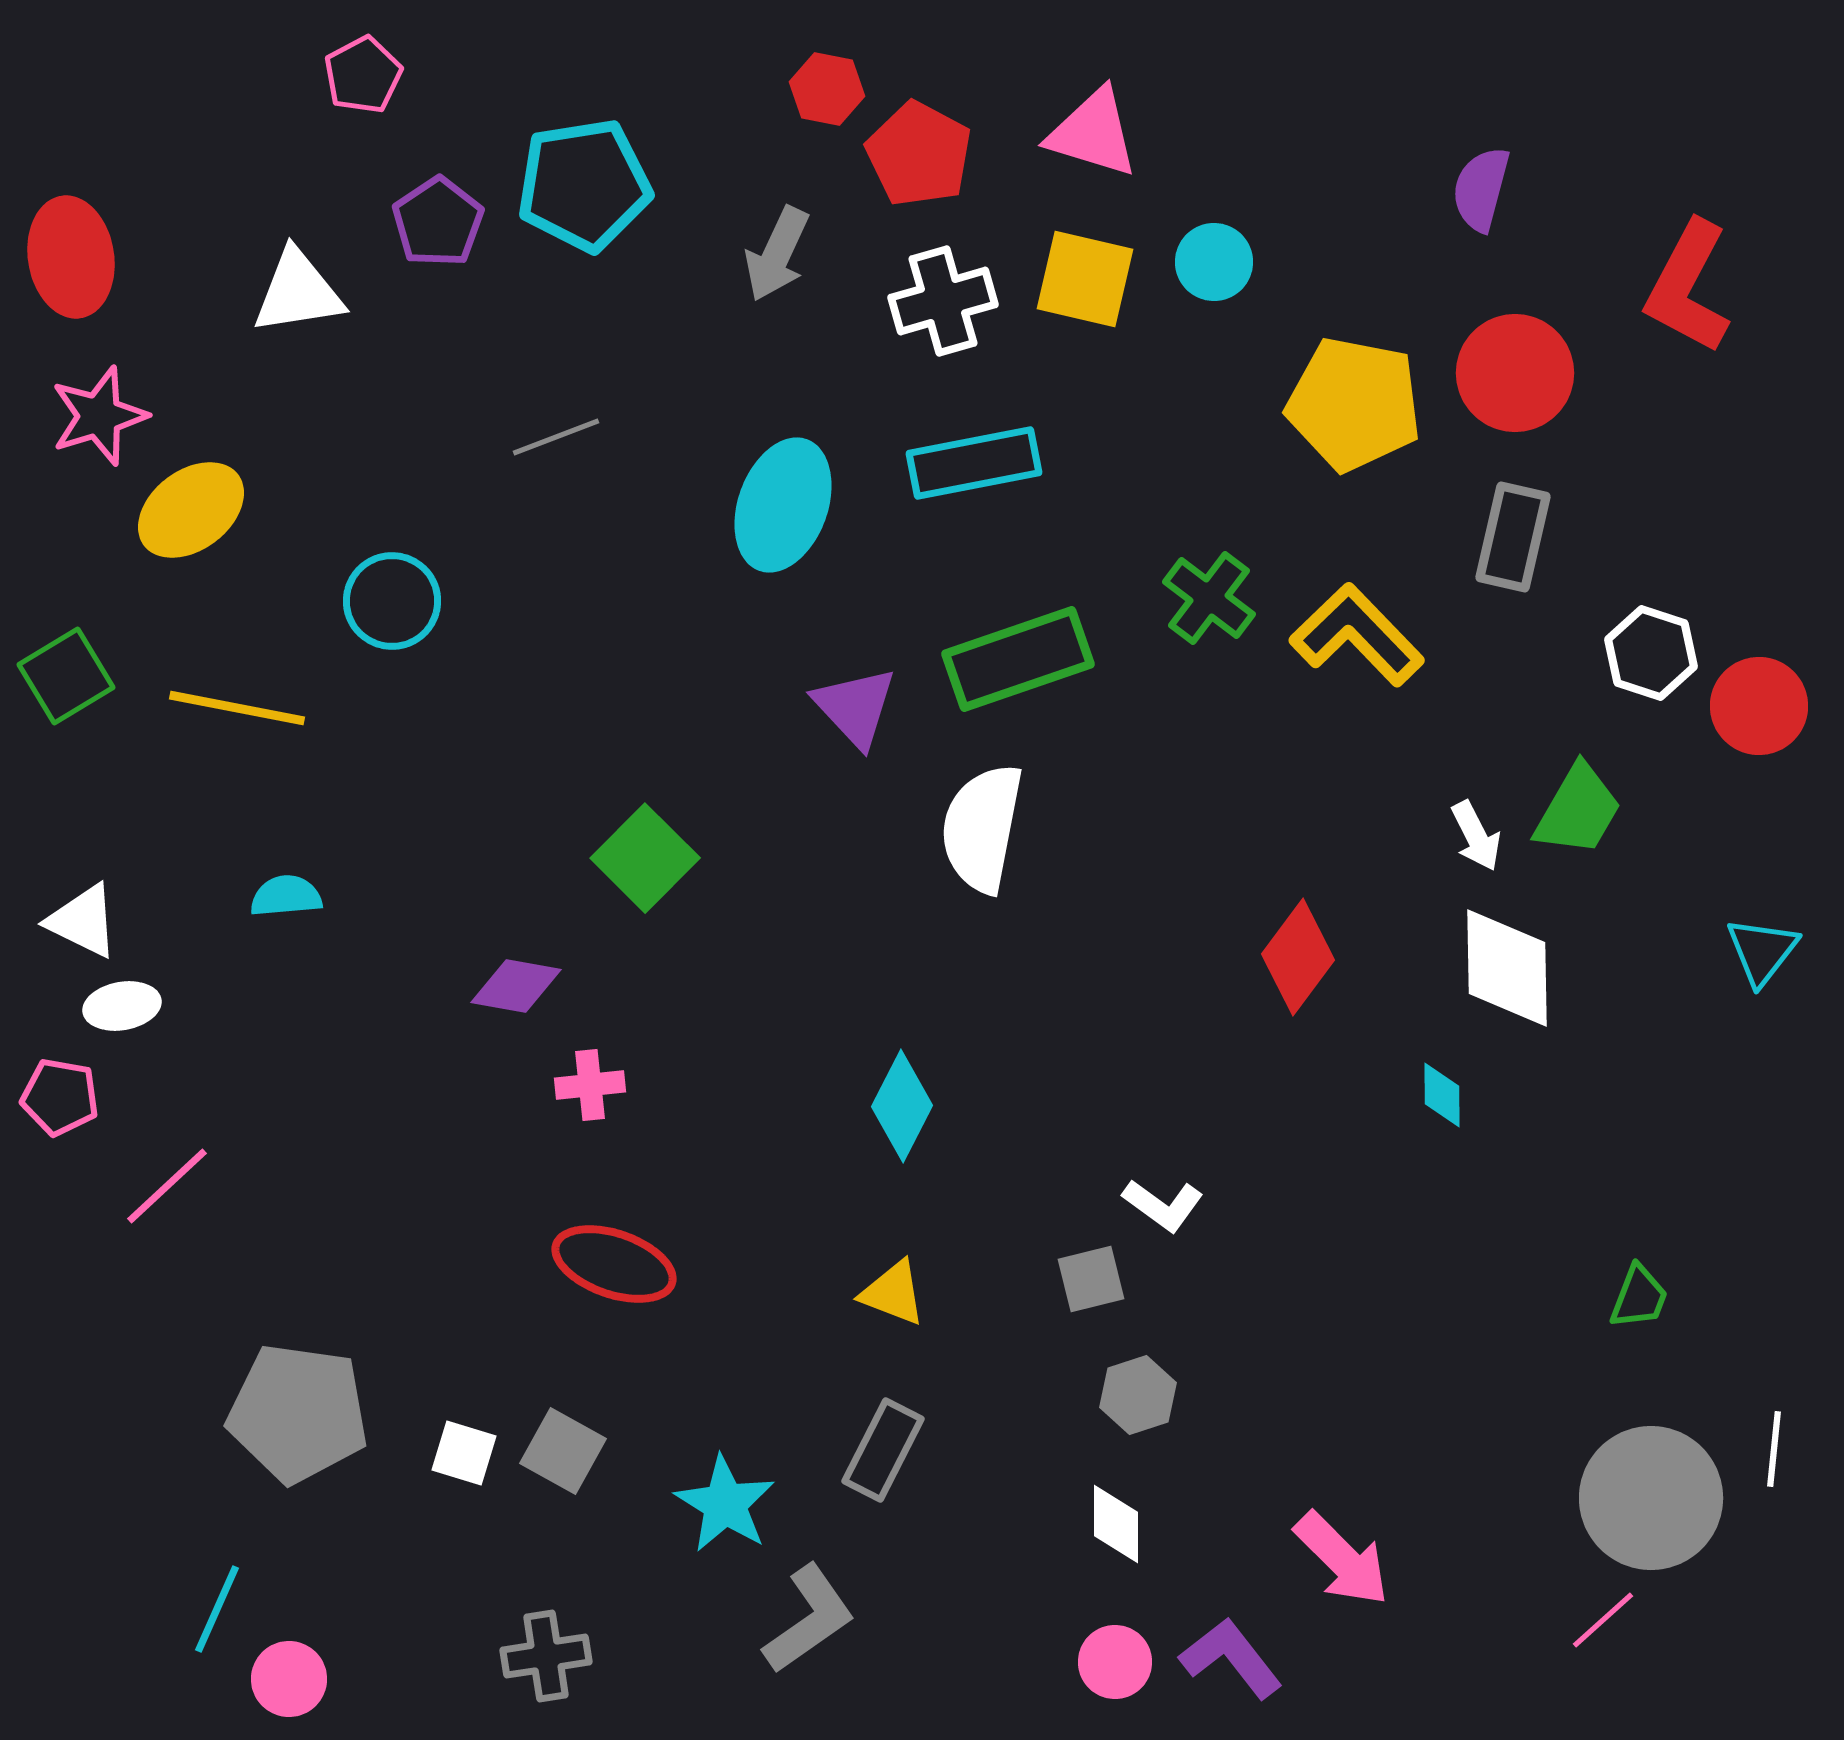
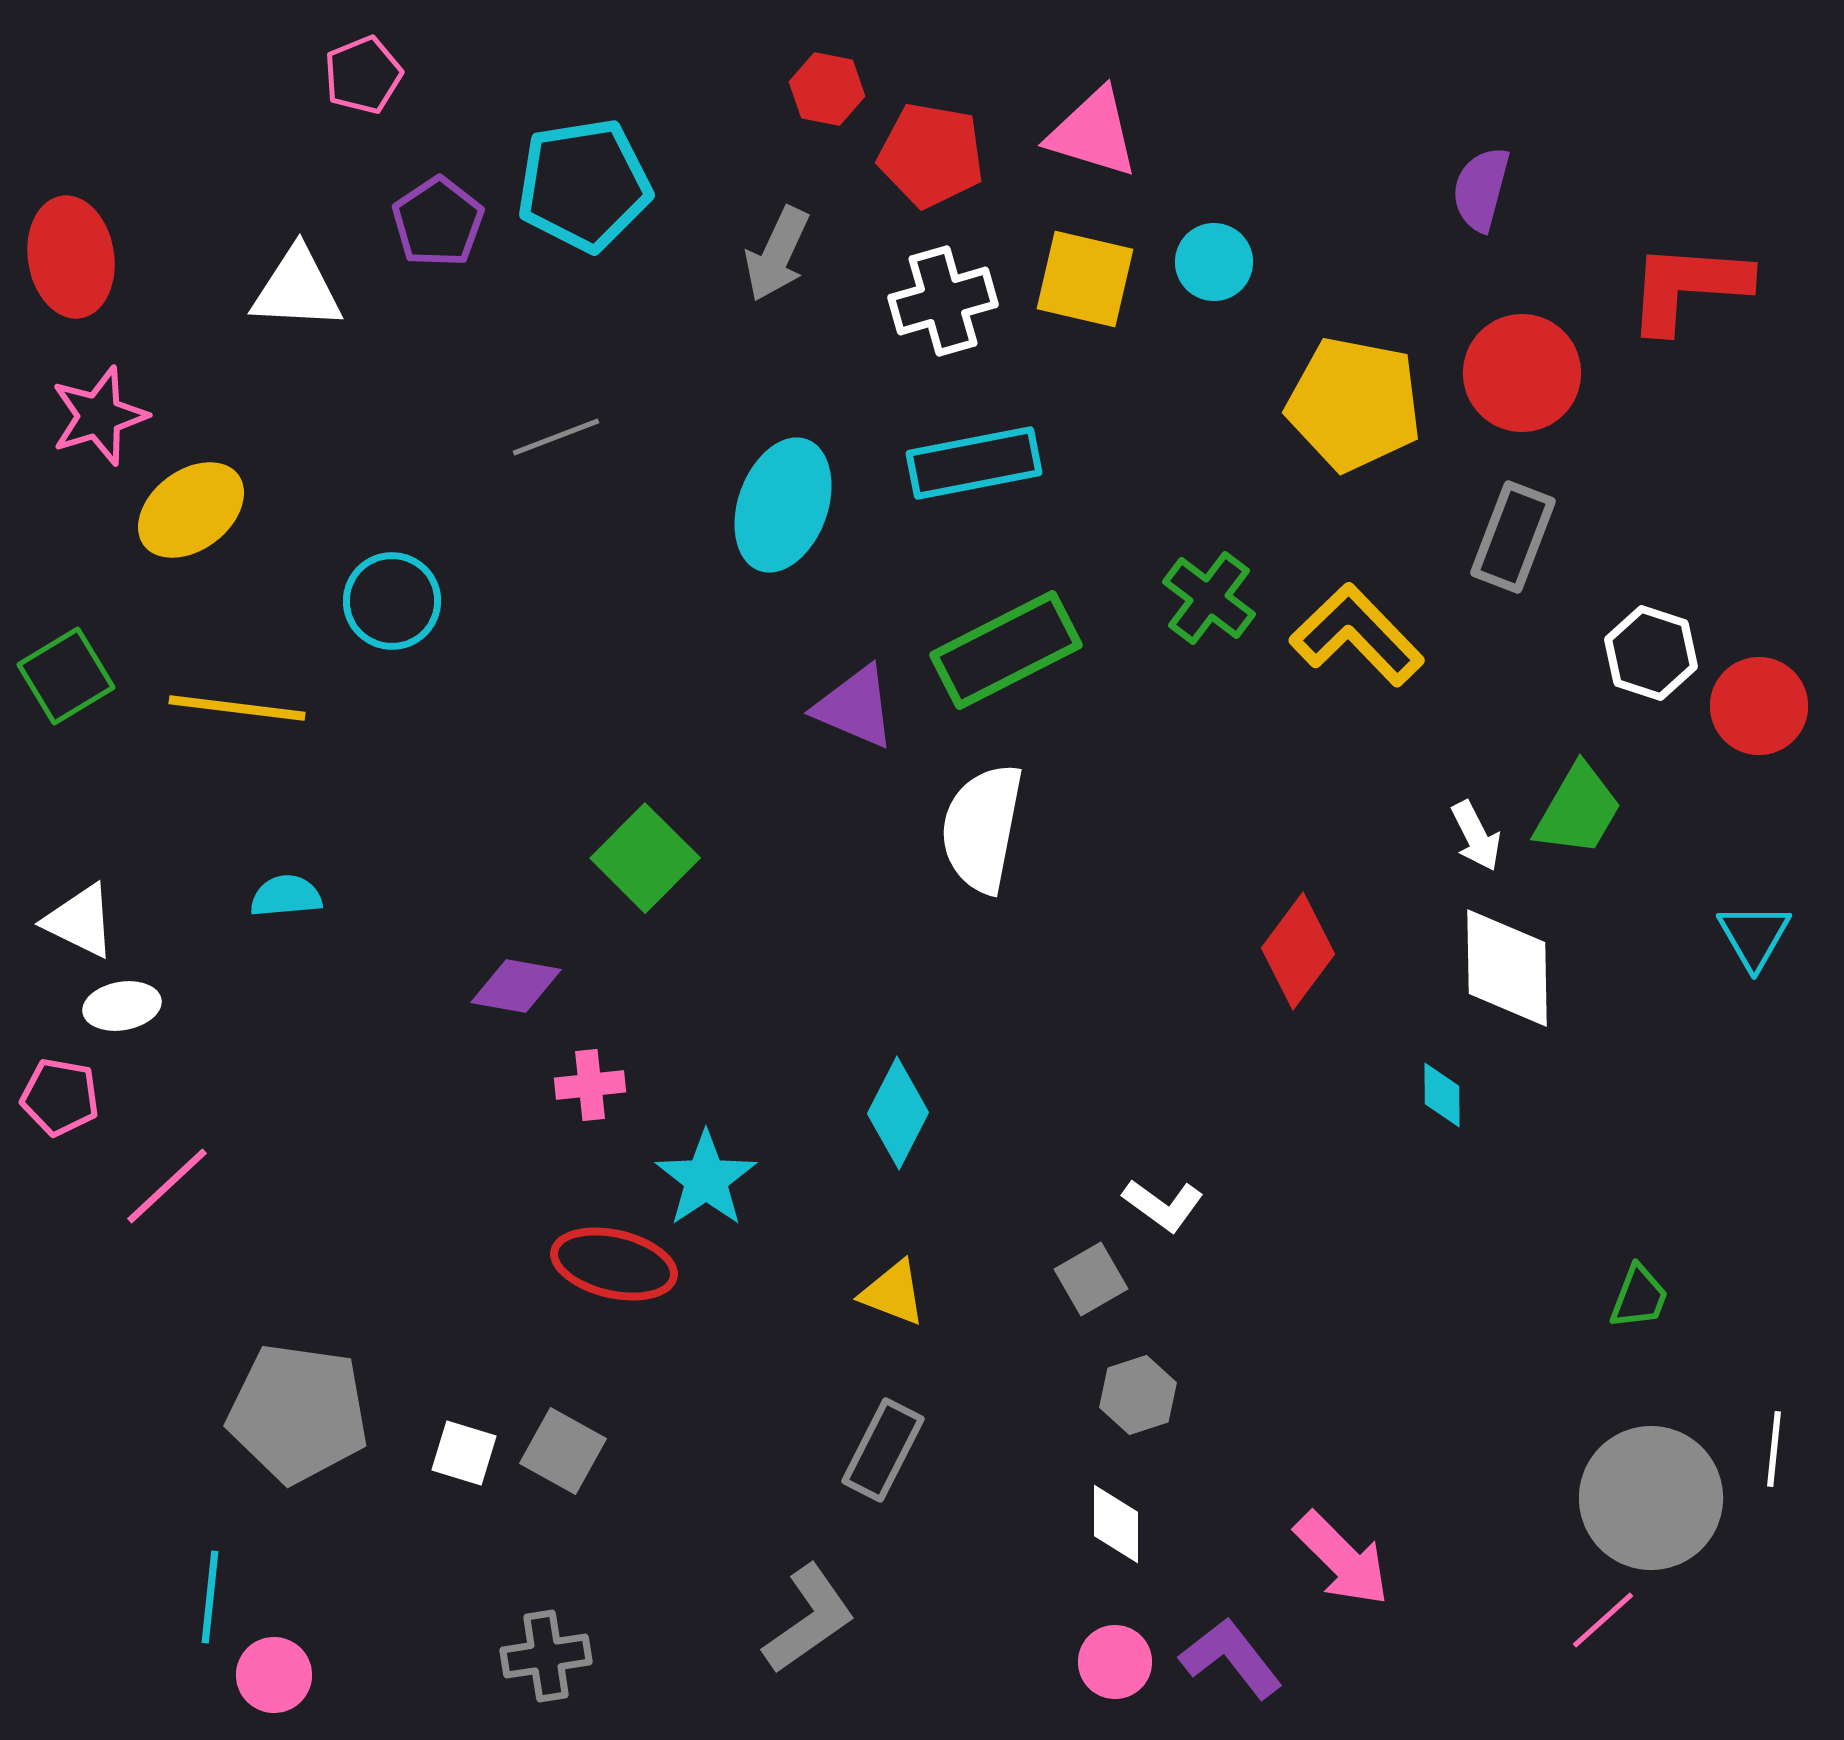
pink pentagon at (363, 75): rotated 6 degrees clockwise
red pentagon at (919, 154): moved 12 px right, 1 px down; rotated 18 degrees counterclockwise
red L-shape at (1688, 287): rotated 66 degrees clockwise
white triangle at (298, 292): moved 1 px left, 3 px up; rotated 12 degrees clockwise
red circle at (1515, 373): moved 7 px right
gray rectangle at (1513, 537): rotated 8 degrees clockwise
green rectangle at (1018, 659): moved 12 px left, 9 px up; rotated 8 degrees counterclockwise
purple triangle at (855, 707): rotated 24 degrees counterclockwise
yellow line at (237, 708): rotated 4 degrees counterclockwise
white triangle at (83, 921): moved 3 px left
cyan triangle at (1762, 951): moved 8 px left, 15 px up; rotated 8 degrees counterclockwise
red diamond at (1298, 957): moved 6 px up
cyan diamond at (902, 1106): moved 4 px left, 7 px down
red ellipse at (614, 1264): rotated 6 degrees counterclockwise
gray square at (1091, 1279): rotated 16 degrees counterclockwise
cyan star at (725, 1504): moved 19 px left, 325 px up; rotated 6 degrees clockwise
cyan line at (217, 1609): moved 7 px left, 12 px up; rotated 18 degrees counterclockwise
pink circle at (289, 1679): moved 15 px left, 4 px up
